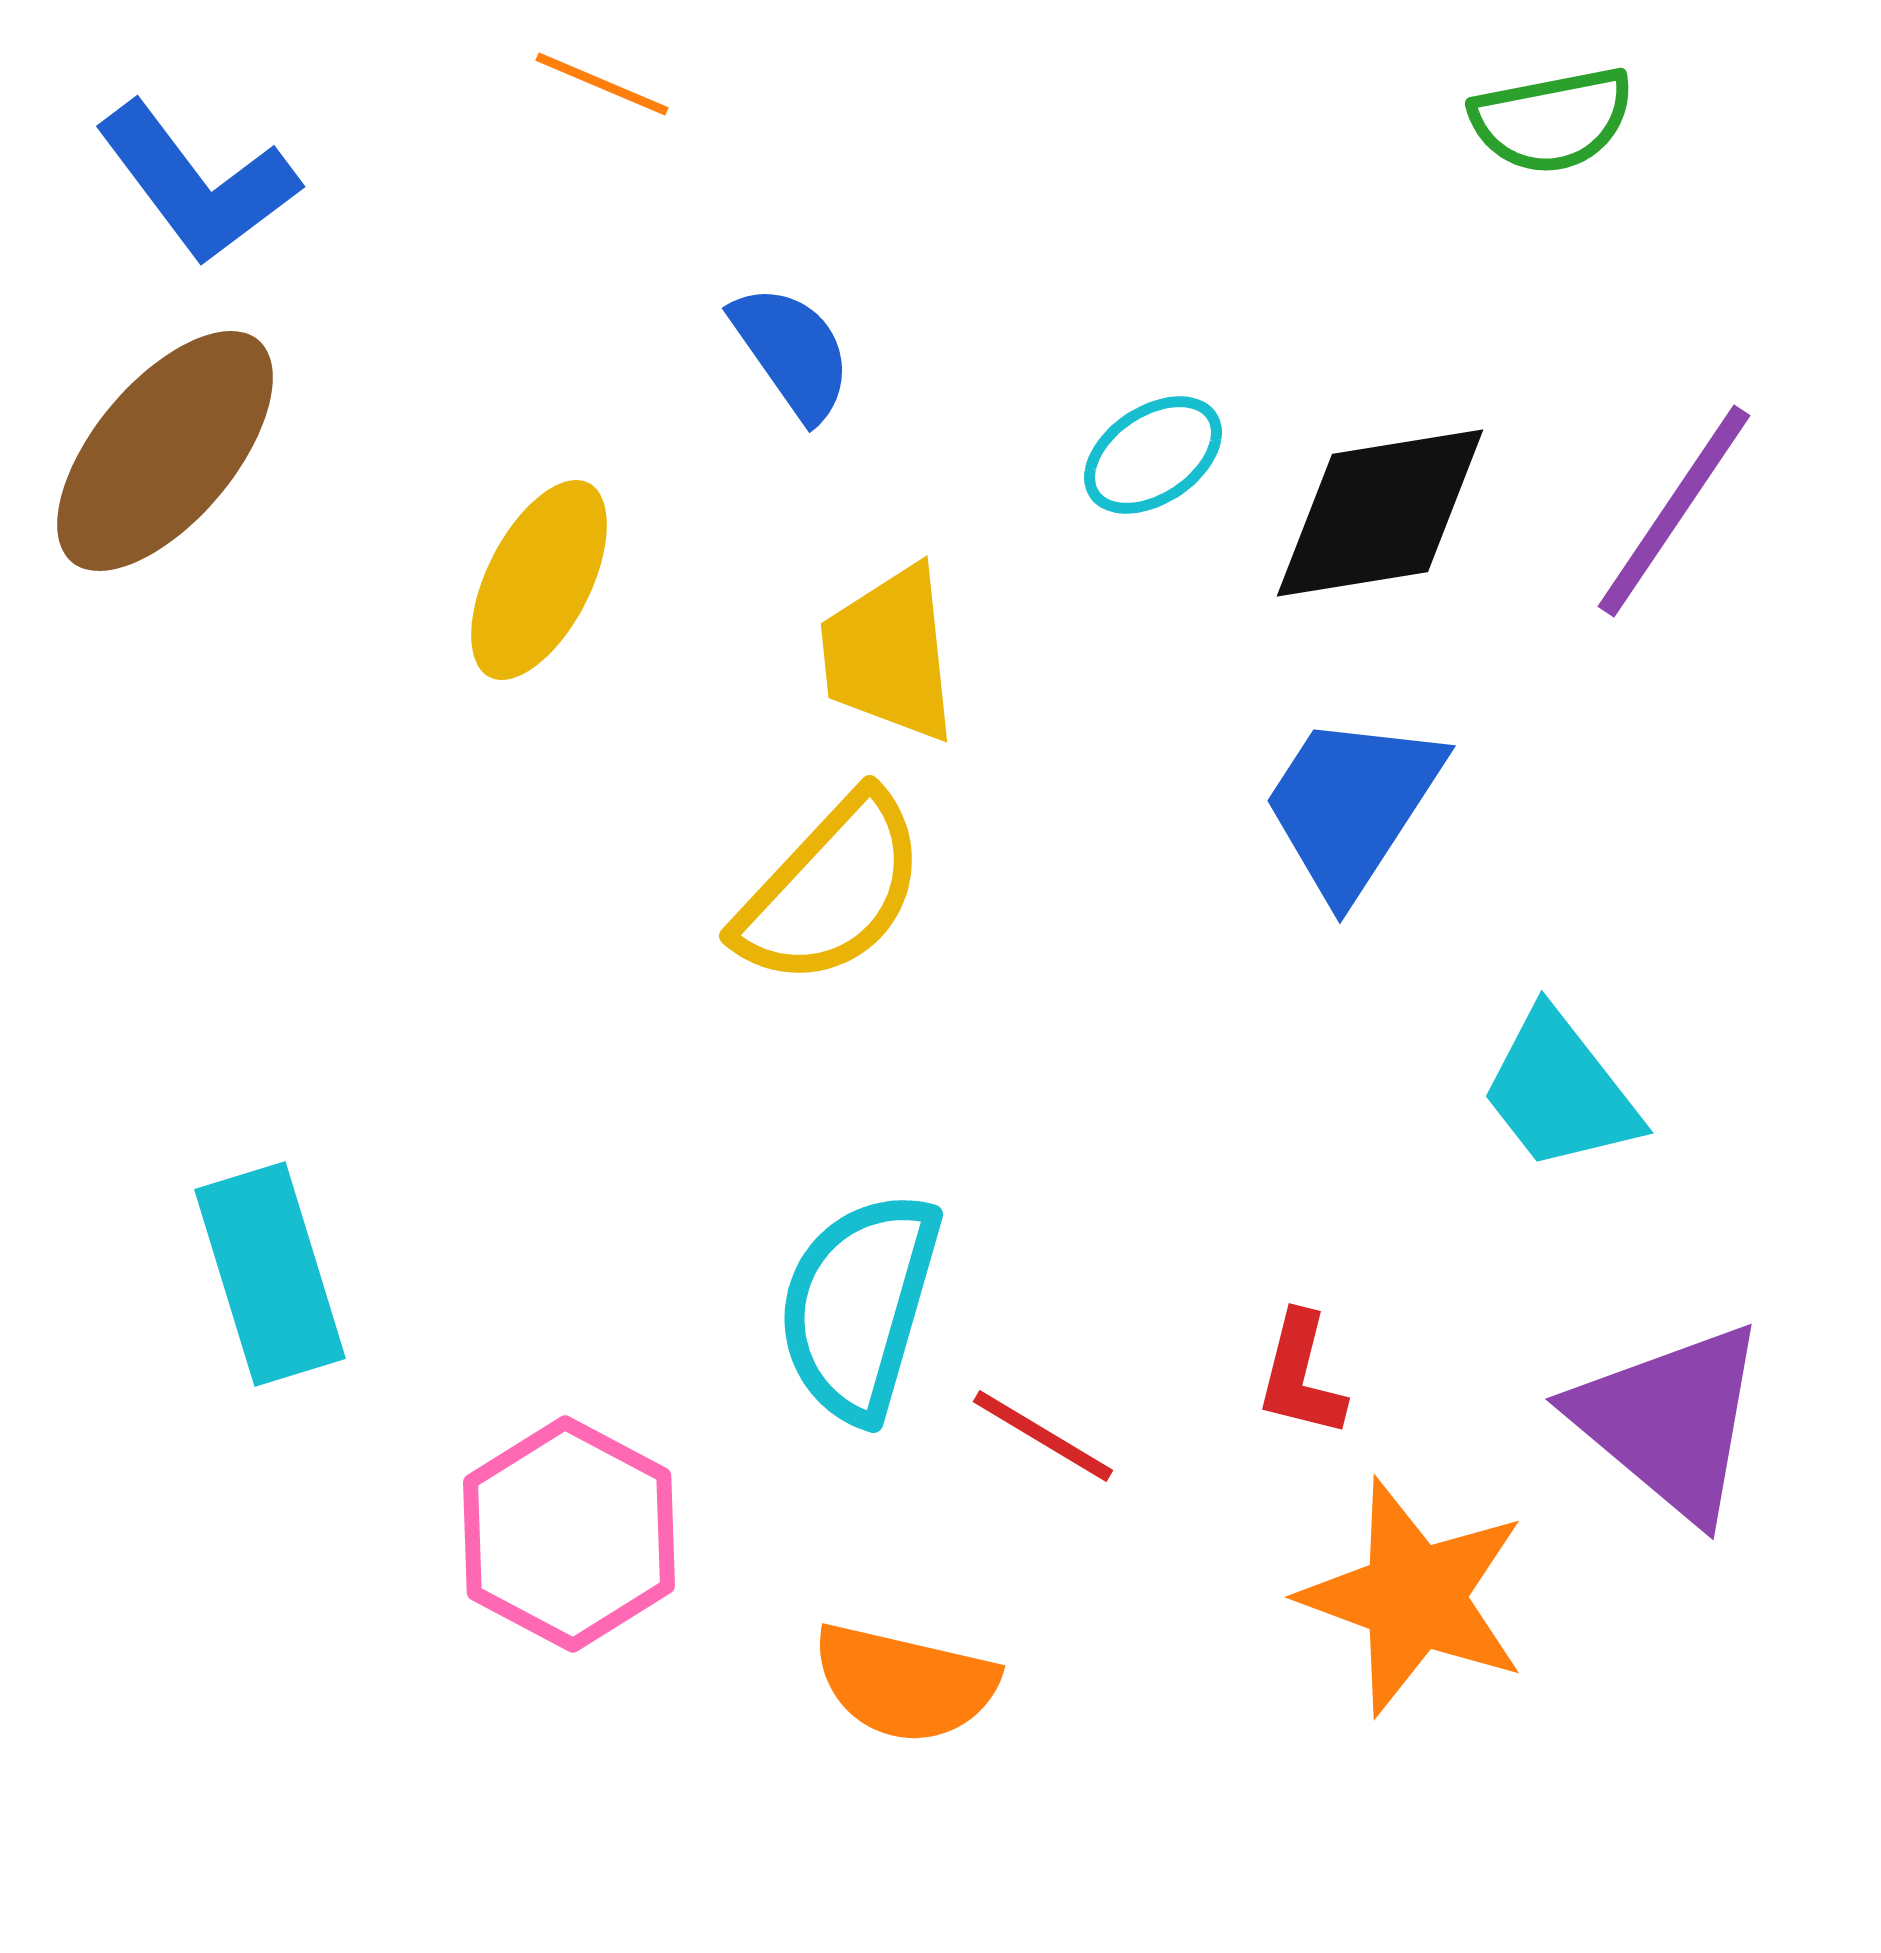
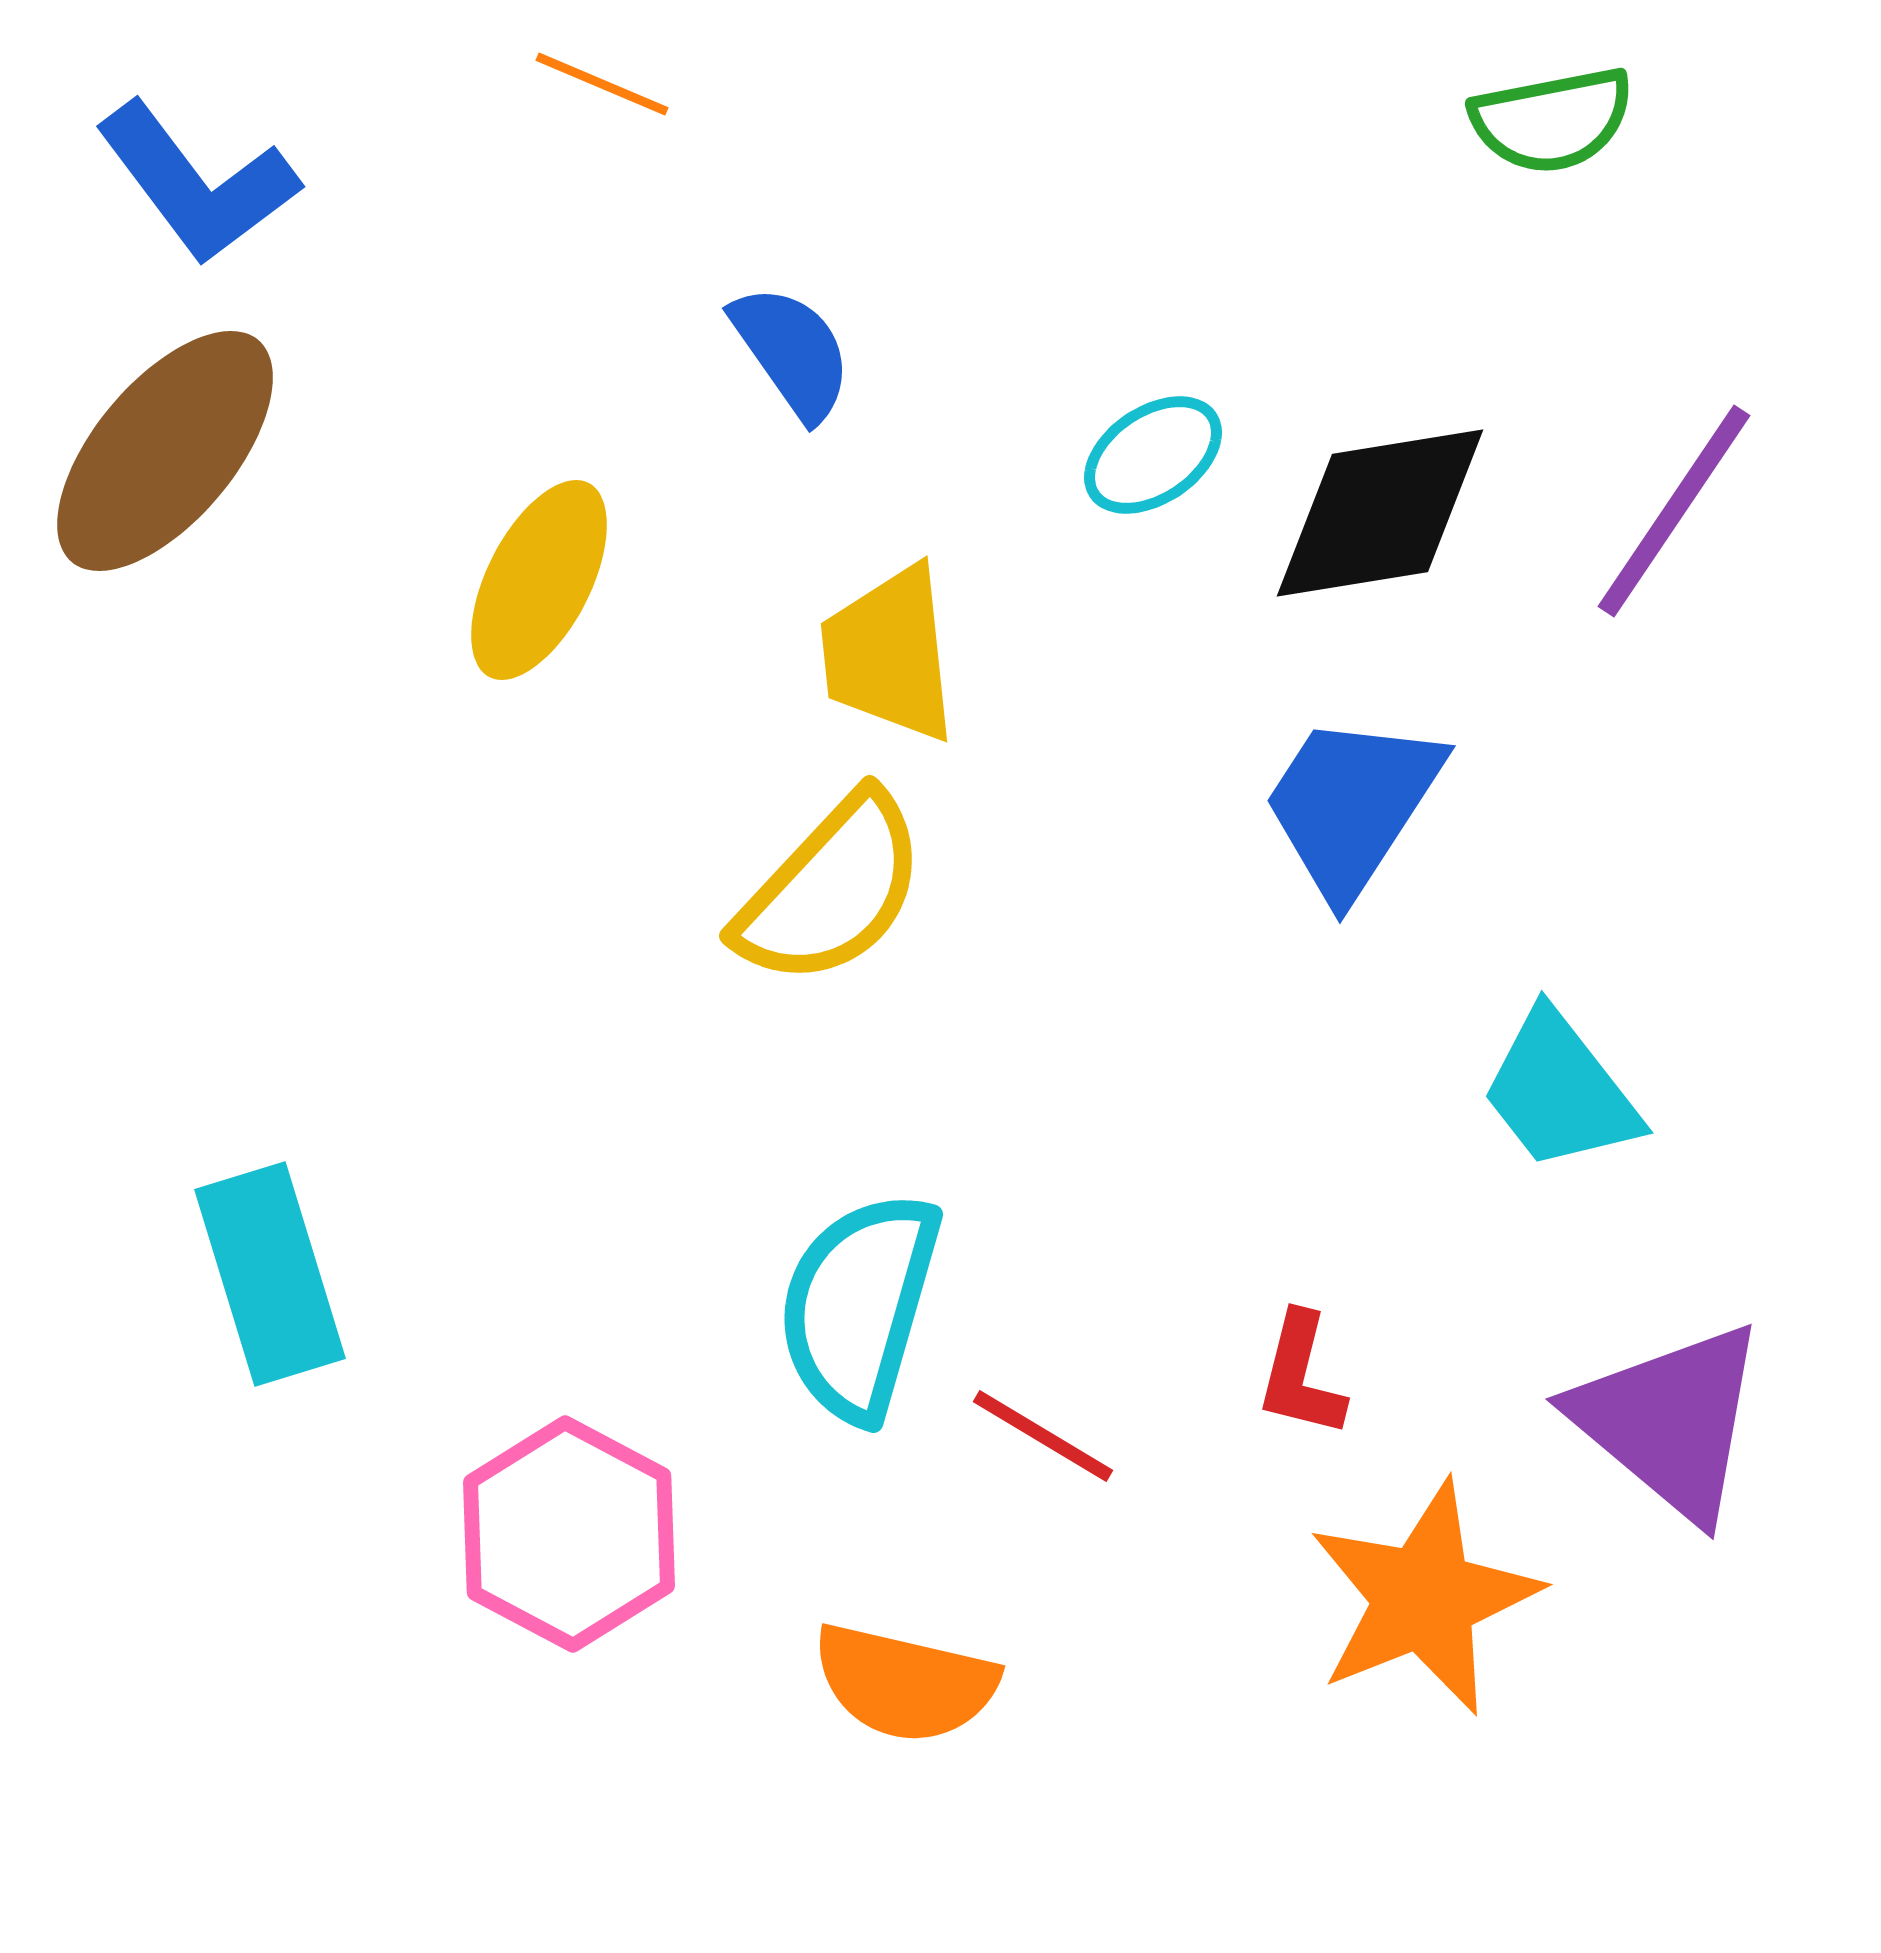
orange star: moved 10 px right, 1 px down; rotated 30 degrees clockwise
